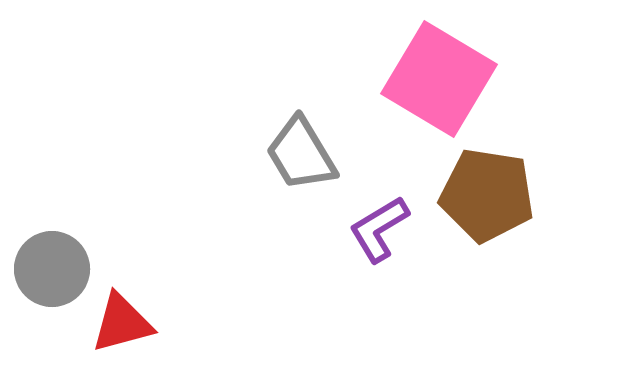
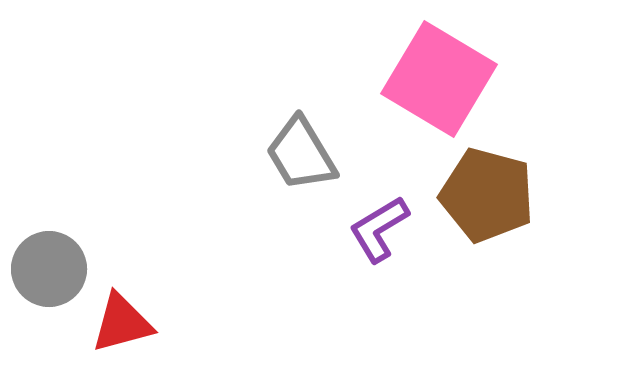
brown pentagon: rotated 6 degrees clockwise
gray circle: moved 3 px left
